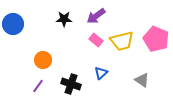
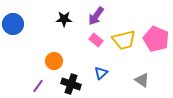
purple arrow: rotated 18 degrees counterclockwise
yellow trapezoid: moved 2 px right, 1 px up
orange circle: moved 11 px right, 1 px down
